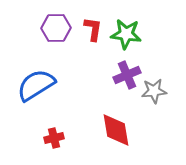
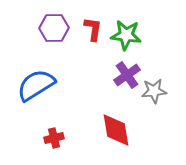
purple hexagon: moved 2 px left
green star: moved 1 px down
purple cross: rotated 12 degrees counterclockwise
